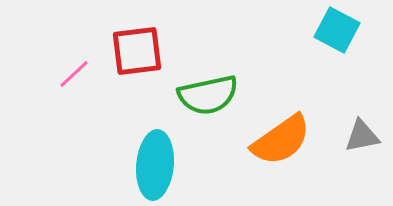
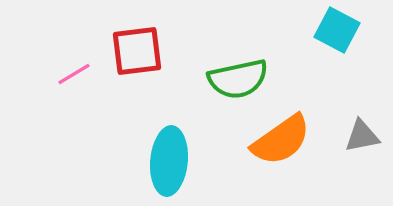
pink line: rotated 12 degrees clockwise
green semicircle: moved 30 px right, 16 px up
cyan ellipse: moved 14 px right, 4 px up
